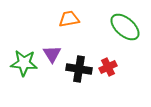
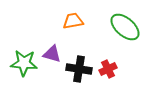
orange trapezoid: moved 4 px right, 2 px down
purple triangle: rotated 42 degrees counterclockwise
red cross: moved 2 px down
